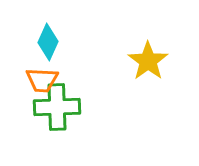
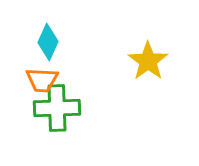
green cross: moved 1 px down
